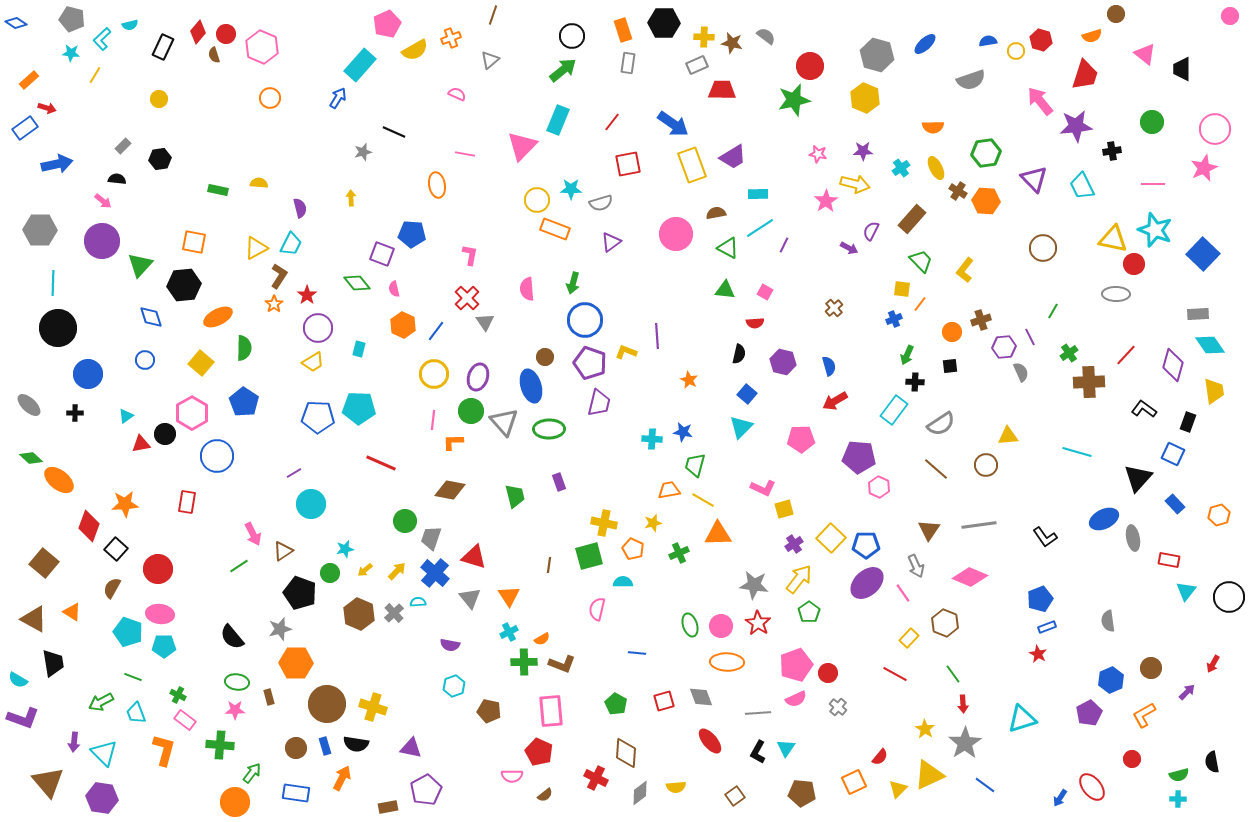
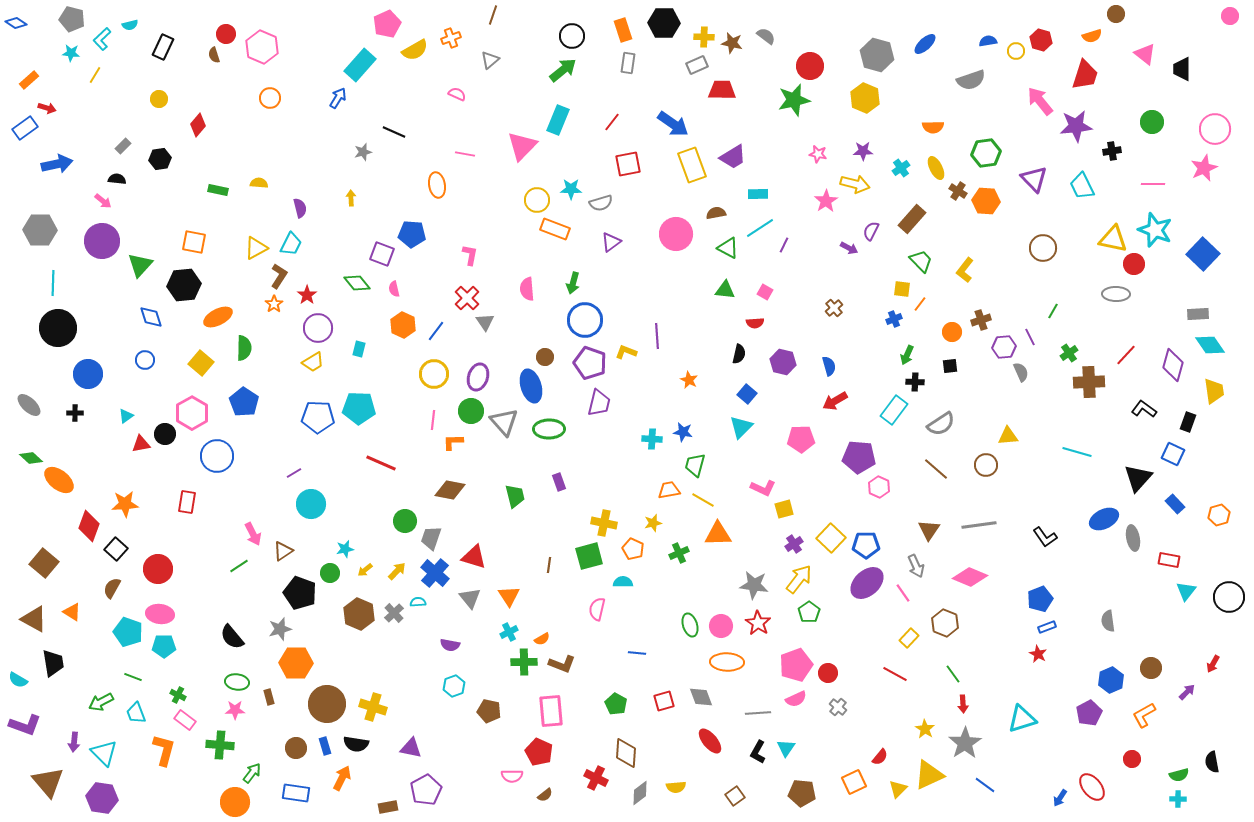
red diamond at (198, 32): moved 93 px down
purple L-shape at (23, 718): moved 2 px right, 7 px down
